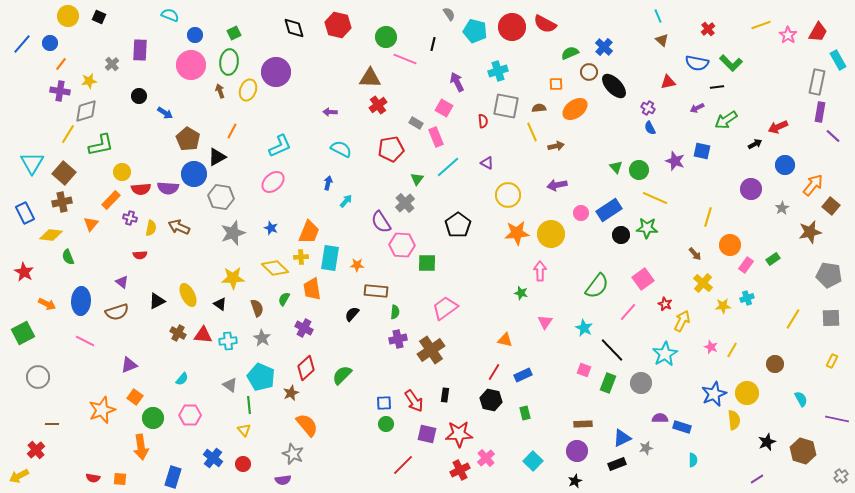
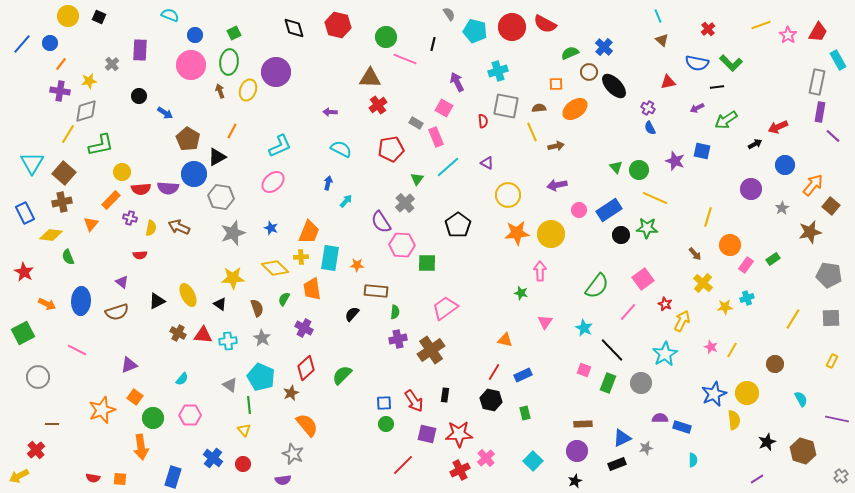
pink circle at (581, 213): moved 2 px left, 3 px up
yellow star at (723, 306): moved 2 px right, 1 px down
pink line at (85, 341): moved 8 px left, 9 px down
